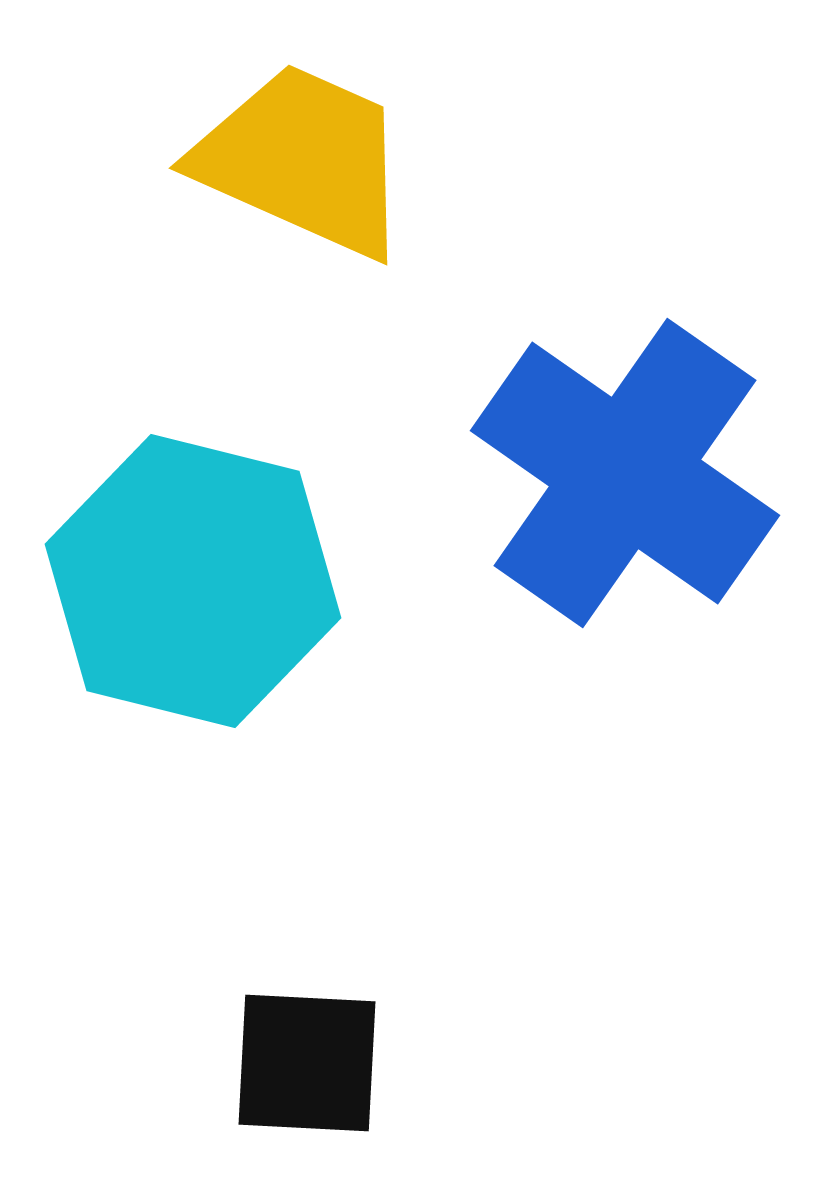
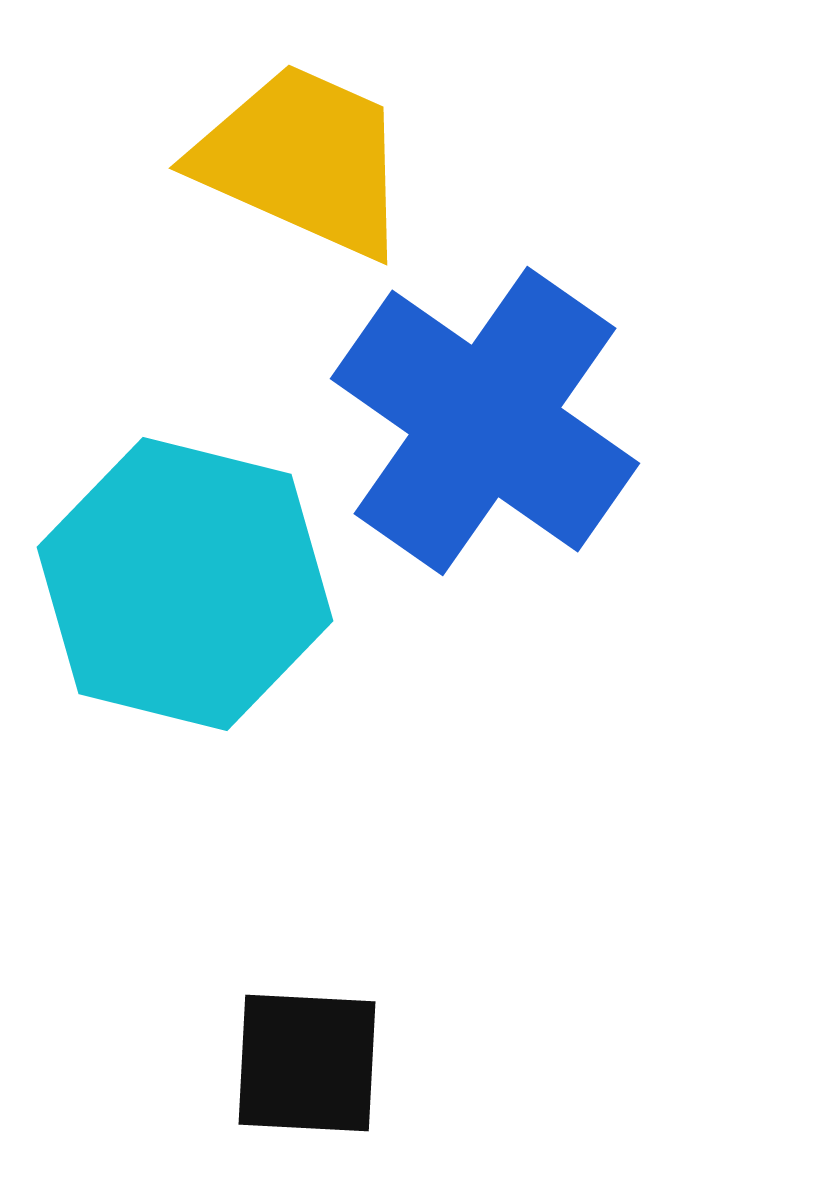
blue cross: moved 140 px left, 52 px up
cyan hexagon: moved 8 px left, 3 px down
